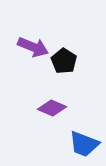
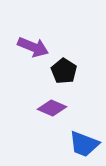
black pentagon: moved 10 px down
